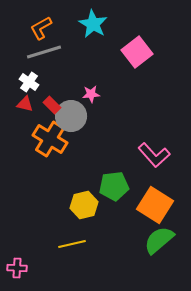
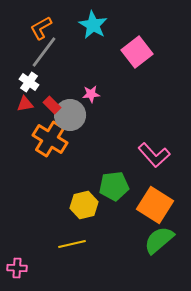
cyan star: moved 1 px down
gray line: rotated 36 degrees counterclockwise
red triangle: rotated 24 degrees counterclockwise
gray circle: moved 1 px left, 1 px up
